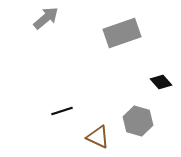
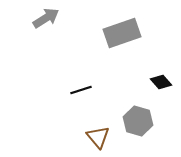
gray arrow: rotated 8 degrees clockwise
black line: moved 19 px right, 21 px up
brown triangle: rotated 25 degrees clockwise
